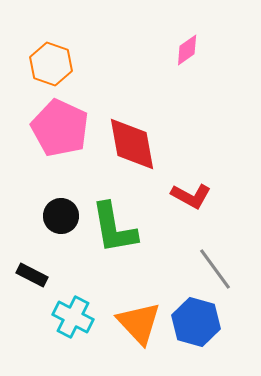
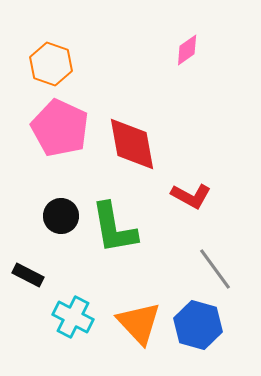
black rectangle: moved 4 px left
blue hexagon: moved 2 px right, 3 px down
